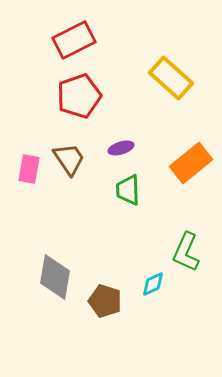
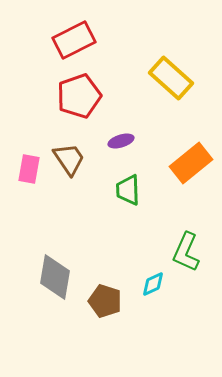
purple ellipse: moved 7 px up
